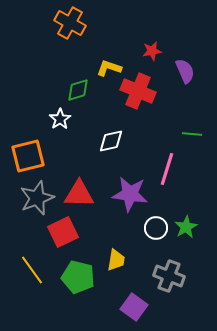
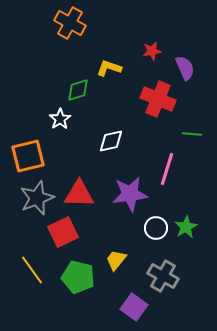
purple semicircle: moved 3 px up
red cross: moved 20 px right, 8 px down
purple star: rotated 15 degrees counterclockwise
yellow trapezoid: rotated 150 degrees counterclockwise
gray cross: moved 6 px left; rotated 8 degrees clockwise
